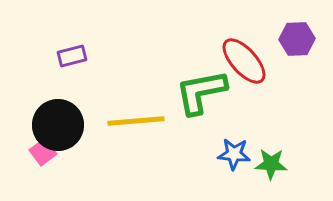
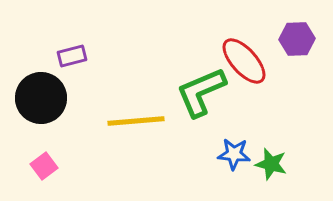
green L-shape: rotated 12 degrees counterclockwise
black circle: moved 17 px left, 27 px up
pink square: moved 1 px right, 14 px down
green star: rotated 12 degrees clockwise
